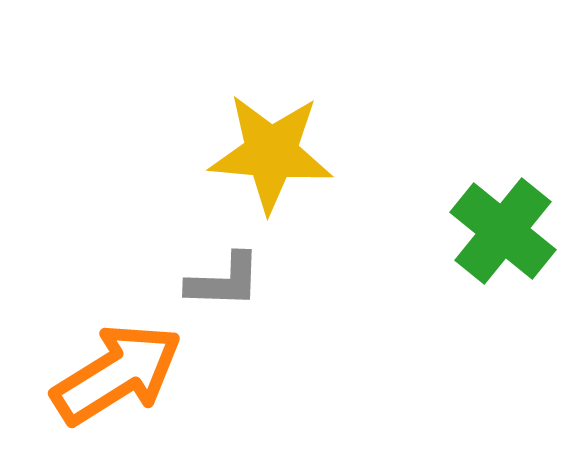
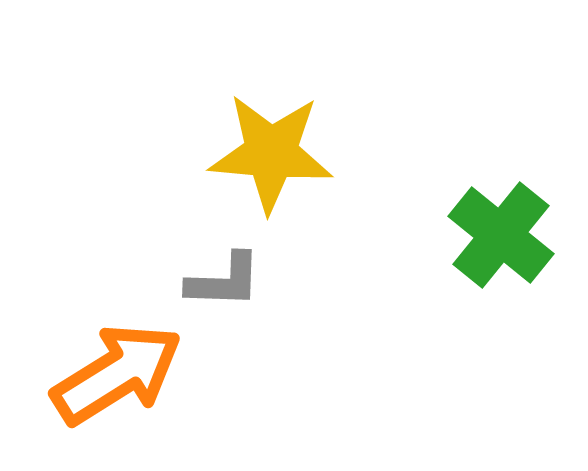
green cross: moved 2 px left, 4 px down
